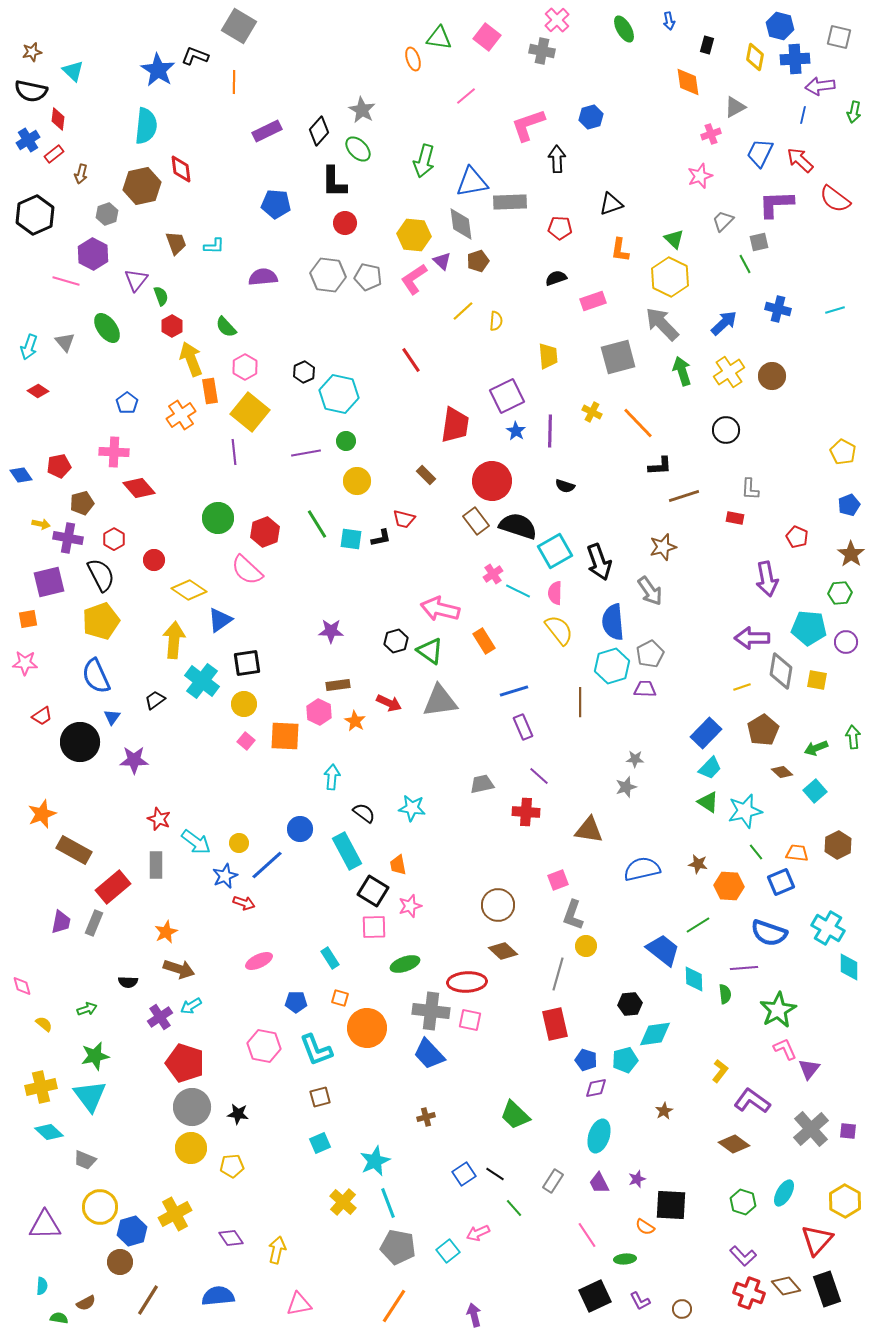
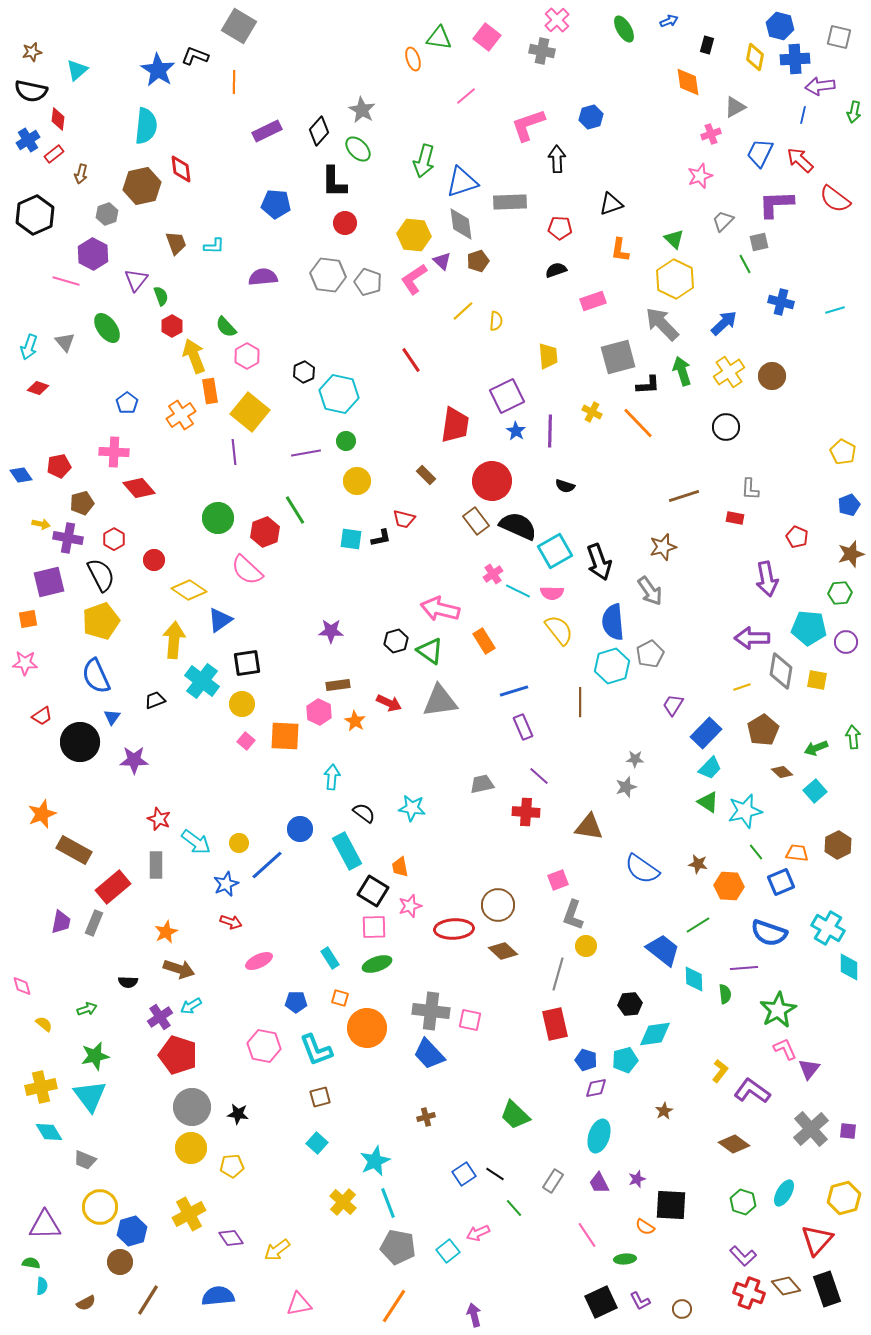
blue arrow at (669, 21): rotated 102 degrees counterclockwise
cyan triangle at (73, 71): moved 4 px right, 1 px up; rotated 35 degrees clockwise
blue triangle at (472, 182): moved 10 px left; rotated 8 degrees counterclockwise
gray pentagon at (368, 277): moved 5 px down; rotated 8 degrees clockwise
yellow hexagon at (670, 277): moved 5 px right, 2 px down
black semicircle at (556, 278): moved 8 px up
blue cross at (778, 309): moved 3 px right, 7 px up
yellow arrow at (191, 359): moved 3 px right, 3 px up
pink hexagon at (245, 367): moved 2 px right, 11 px up
red diamond at (38, 391): moved 3 px up; rotated 15 degrees counterclockwise
black circle at (726, 430): moved 3 px up
black L-shape at (660, 466): moved 12 px left, 81 px up
green line at (317, 524): moved 22 px left, 14 px up
black semicircle at (518, 526): rotated 6 degrees clockwise
brown star at (851, 554): rotated 20 degrees clockwise
pink semicircle at (555, 593): moved 3 px left; rotated 90 degrees counterclockwise
purple trapezoid at (645, 689): moved 28 px right, 16 px down; rotated 60 degrees counterclockwise
black trapezoid at (155, 700): rotated 15 degrees clockwise
yellow circle at (244, 704): moved 2 px left
brown triangle at (589, 830): moved 3 px up
orange trapezoid at (398, 865): moved 2 px right, 2 px down
blue semicircle at (642, 869): rotated 132 degrees counterclockwise
blue star at (225, 876): moved 1 px right, 8 px down
red arrow at (244, 903): moved 13 px left, 19 px down
green ellipse at (405, 964): moved 28 px left
red ellipse at (467, 982): moved 13 px left, 53 px up
red pentagon at (185, 1063): moved 7 px left, 8 px up
purple L-shape at (752, 1101): moved 10 px up
cyan diamond at (49, 1132): rotated 16 degrees clockwise
cyan square at (320, 1143): moved 3 px left; rotated 25 degrees counterclockwise
yellow hexagon at (845, 1201): moved 1 px left, 3 px up; rotated 16 degrees clockwise
yellow cross at (175, 1214): moved 14 px right
yellow arrow at (277, 1250): rotated 140 degrees counterclockwise
black square at (595, 1296): moved 6 px right, 6 px down
green semicircle at (59, 1318): moved 28 px left, 55 px up
